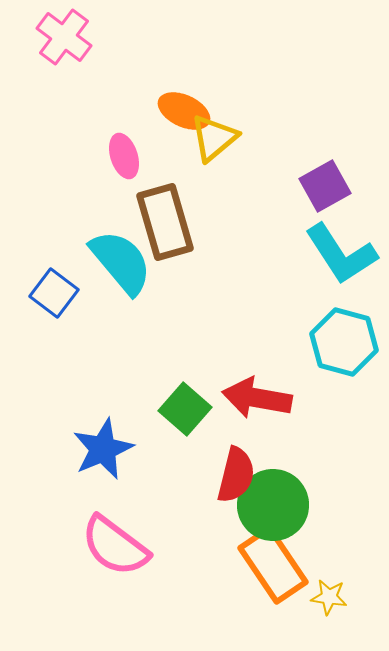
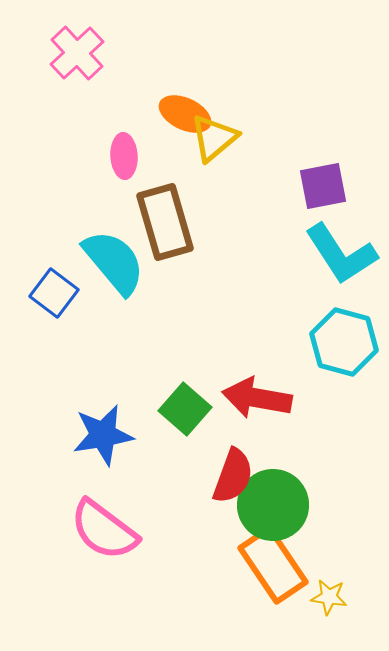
pink cross: moved 13 px right, 16 px down; rotated 10 degrees clockwise
orange ellipse: moved 1 px right, 3 px down
pink ellipse: rotated 15 degrees clockwise
purple square: moved 2 px left; rotated 18 degrees clockwise
cyan semicircle: moved 7 px left
blue star: moved 14 px up; rotated 14 degrees clockwise
red semicircle: moved 3 px left, 1 px down; rotated 6 degrees clockwise
pink semicircle: moved 11 px left, 16 px up
